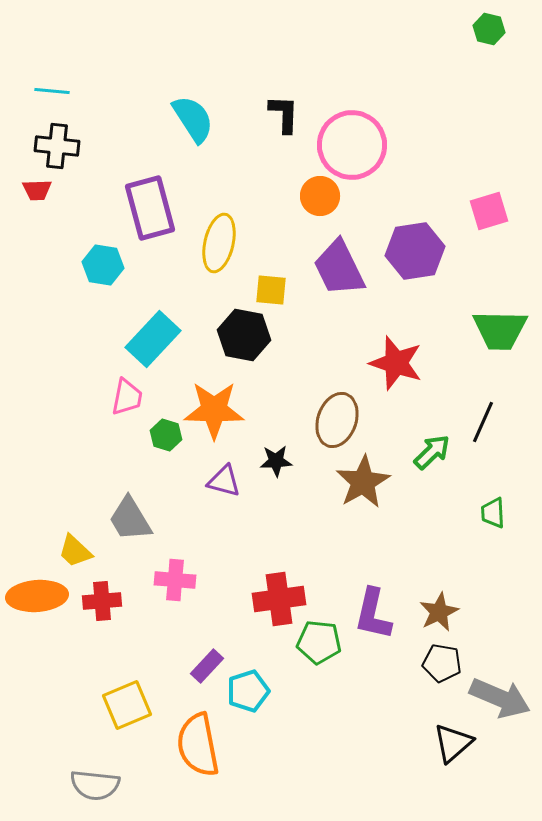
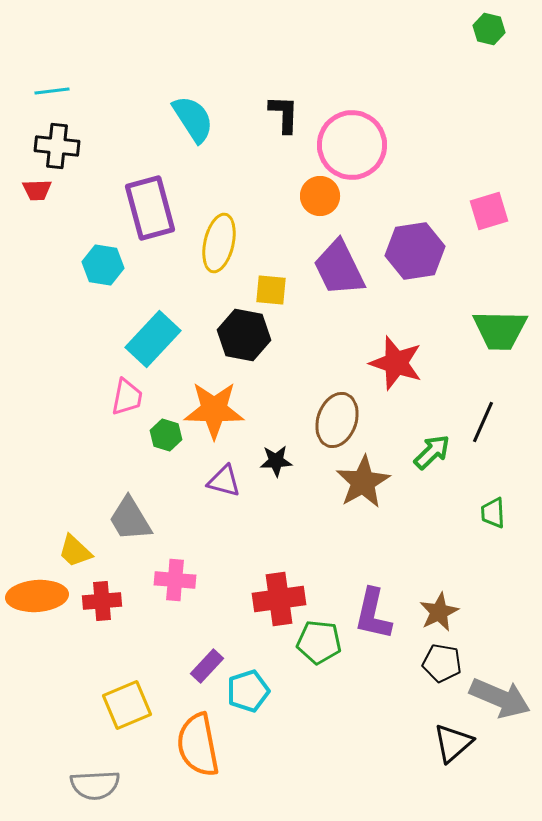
cyan line at (52, 91): rotated 12 degrees counterclockwise
gray semicircle at (95, 785): rotated 9 degrees counterclockwise
